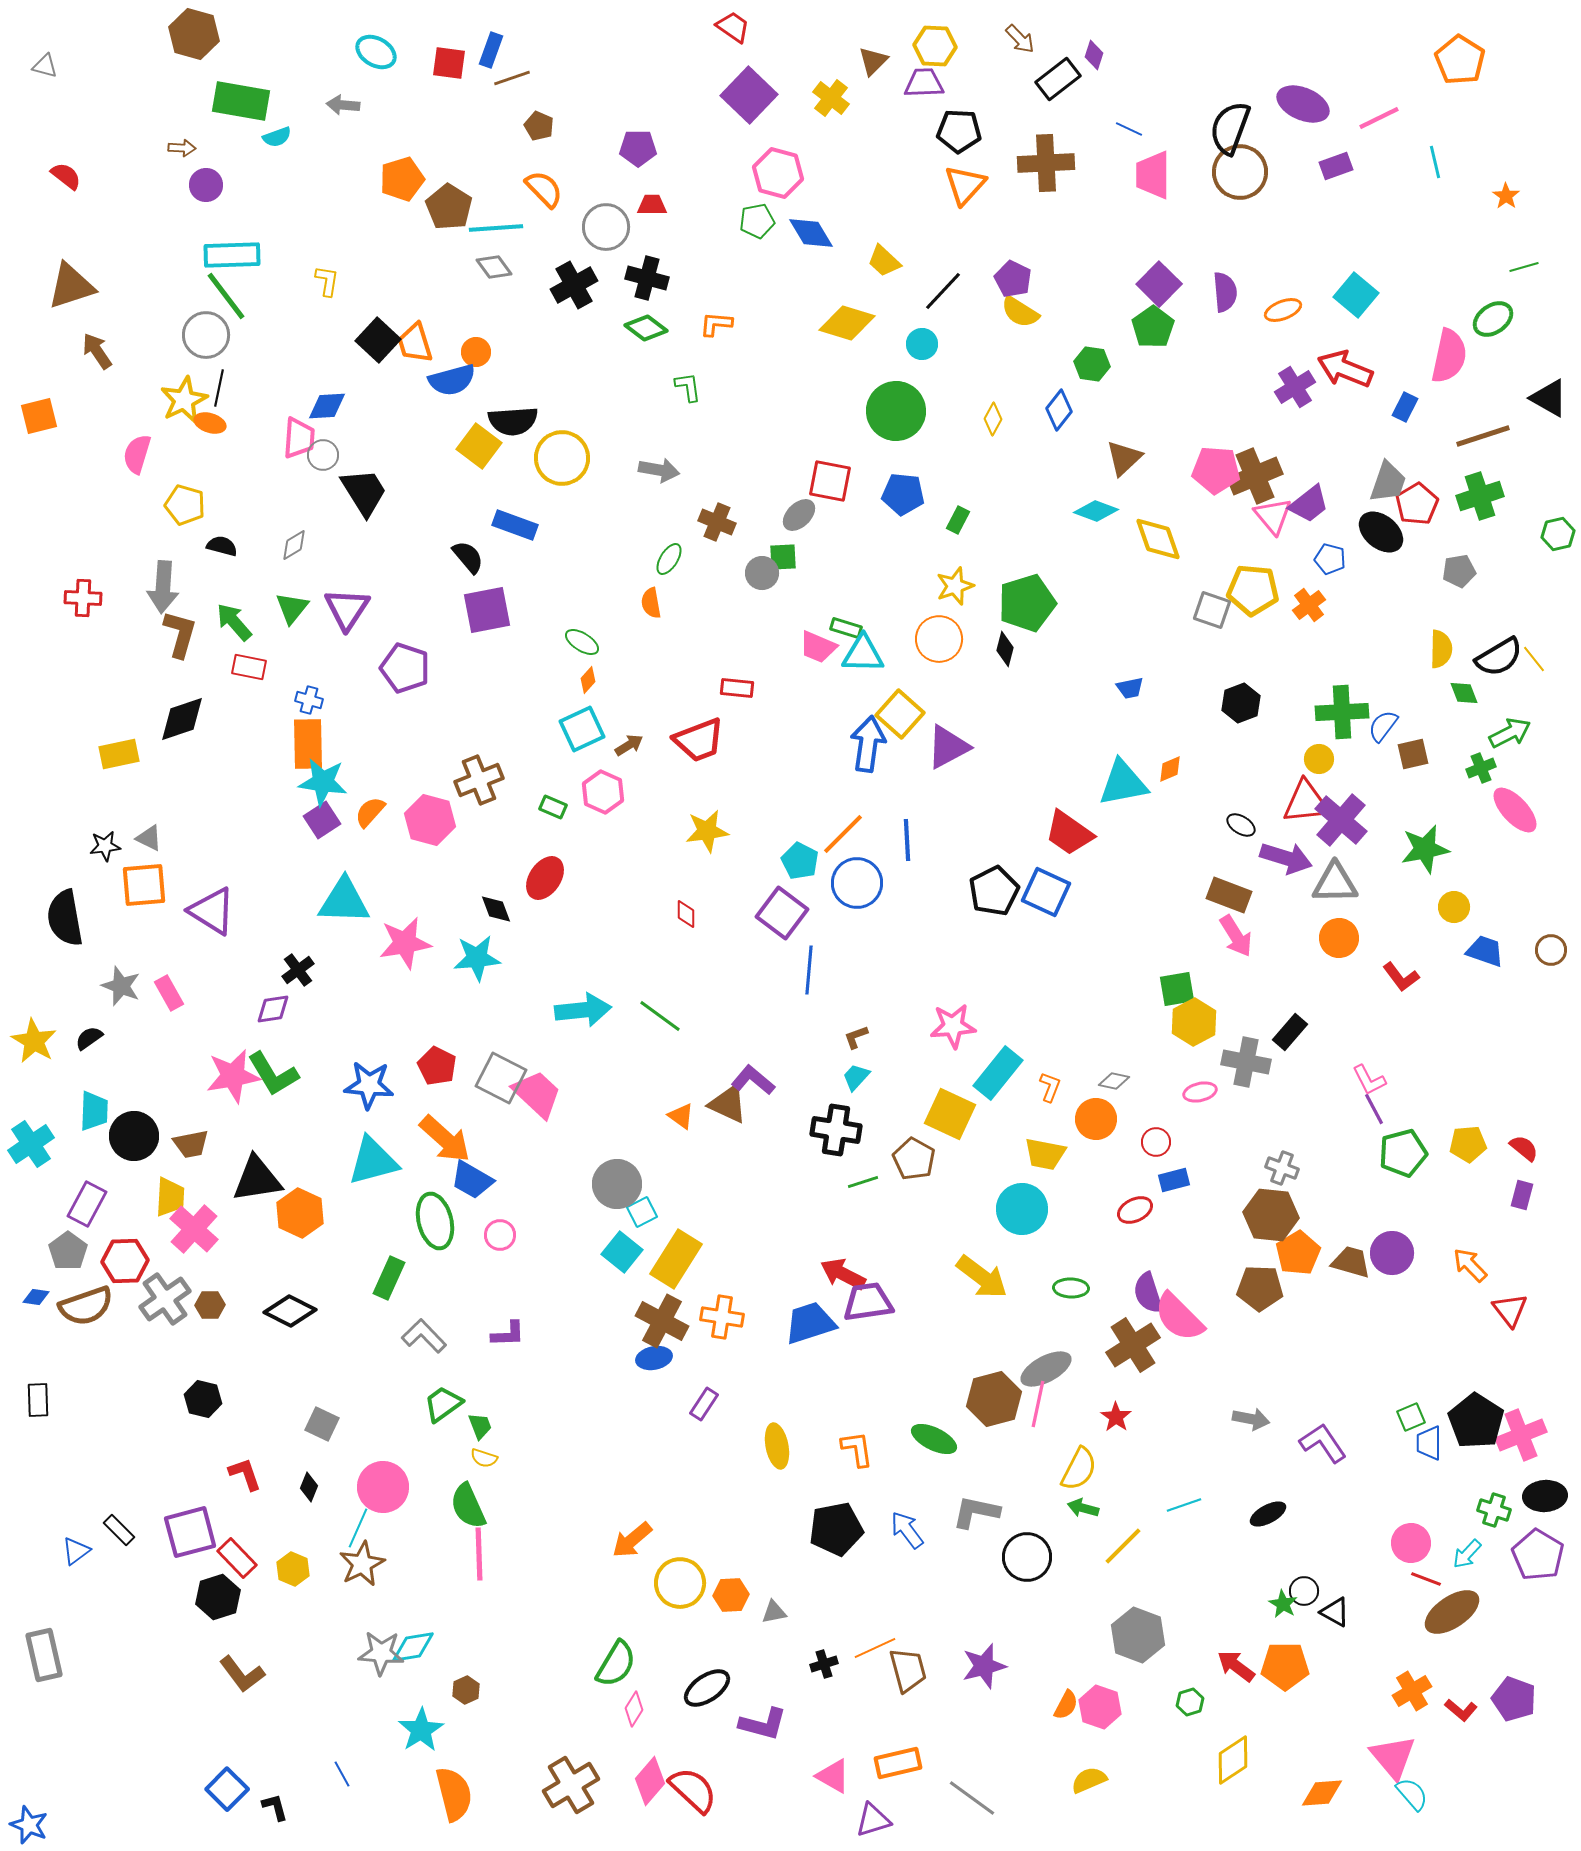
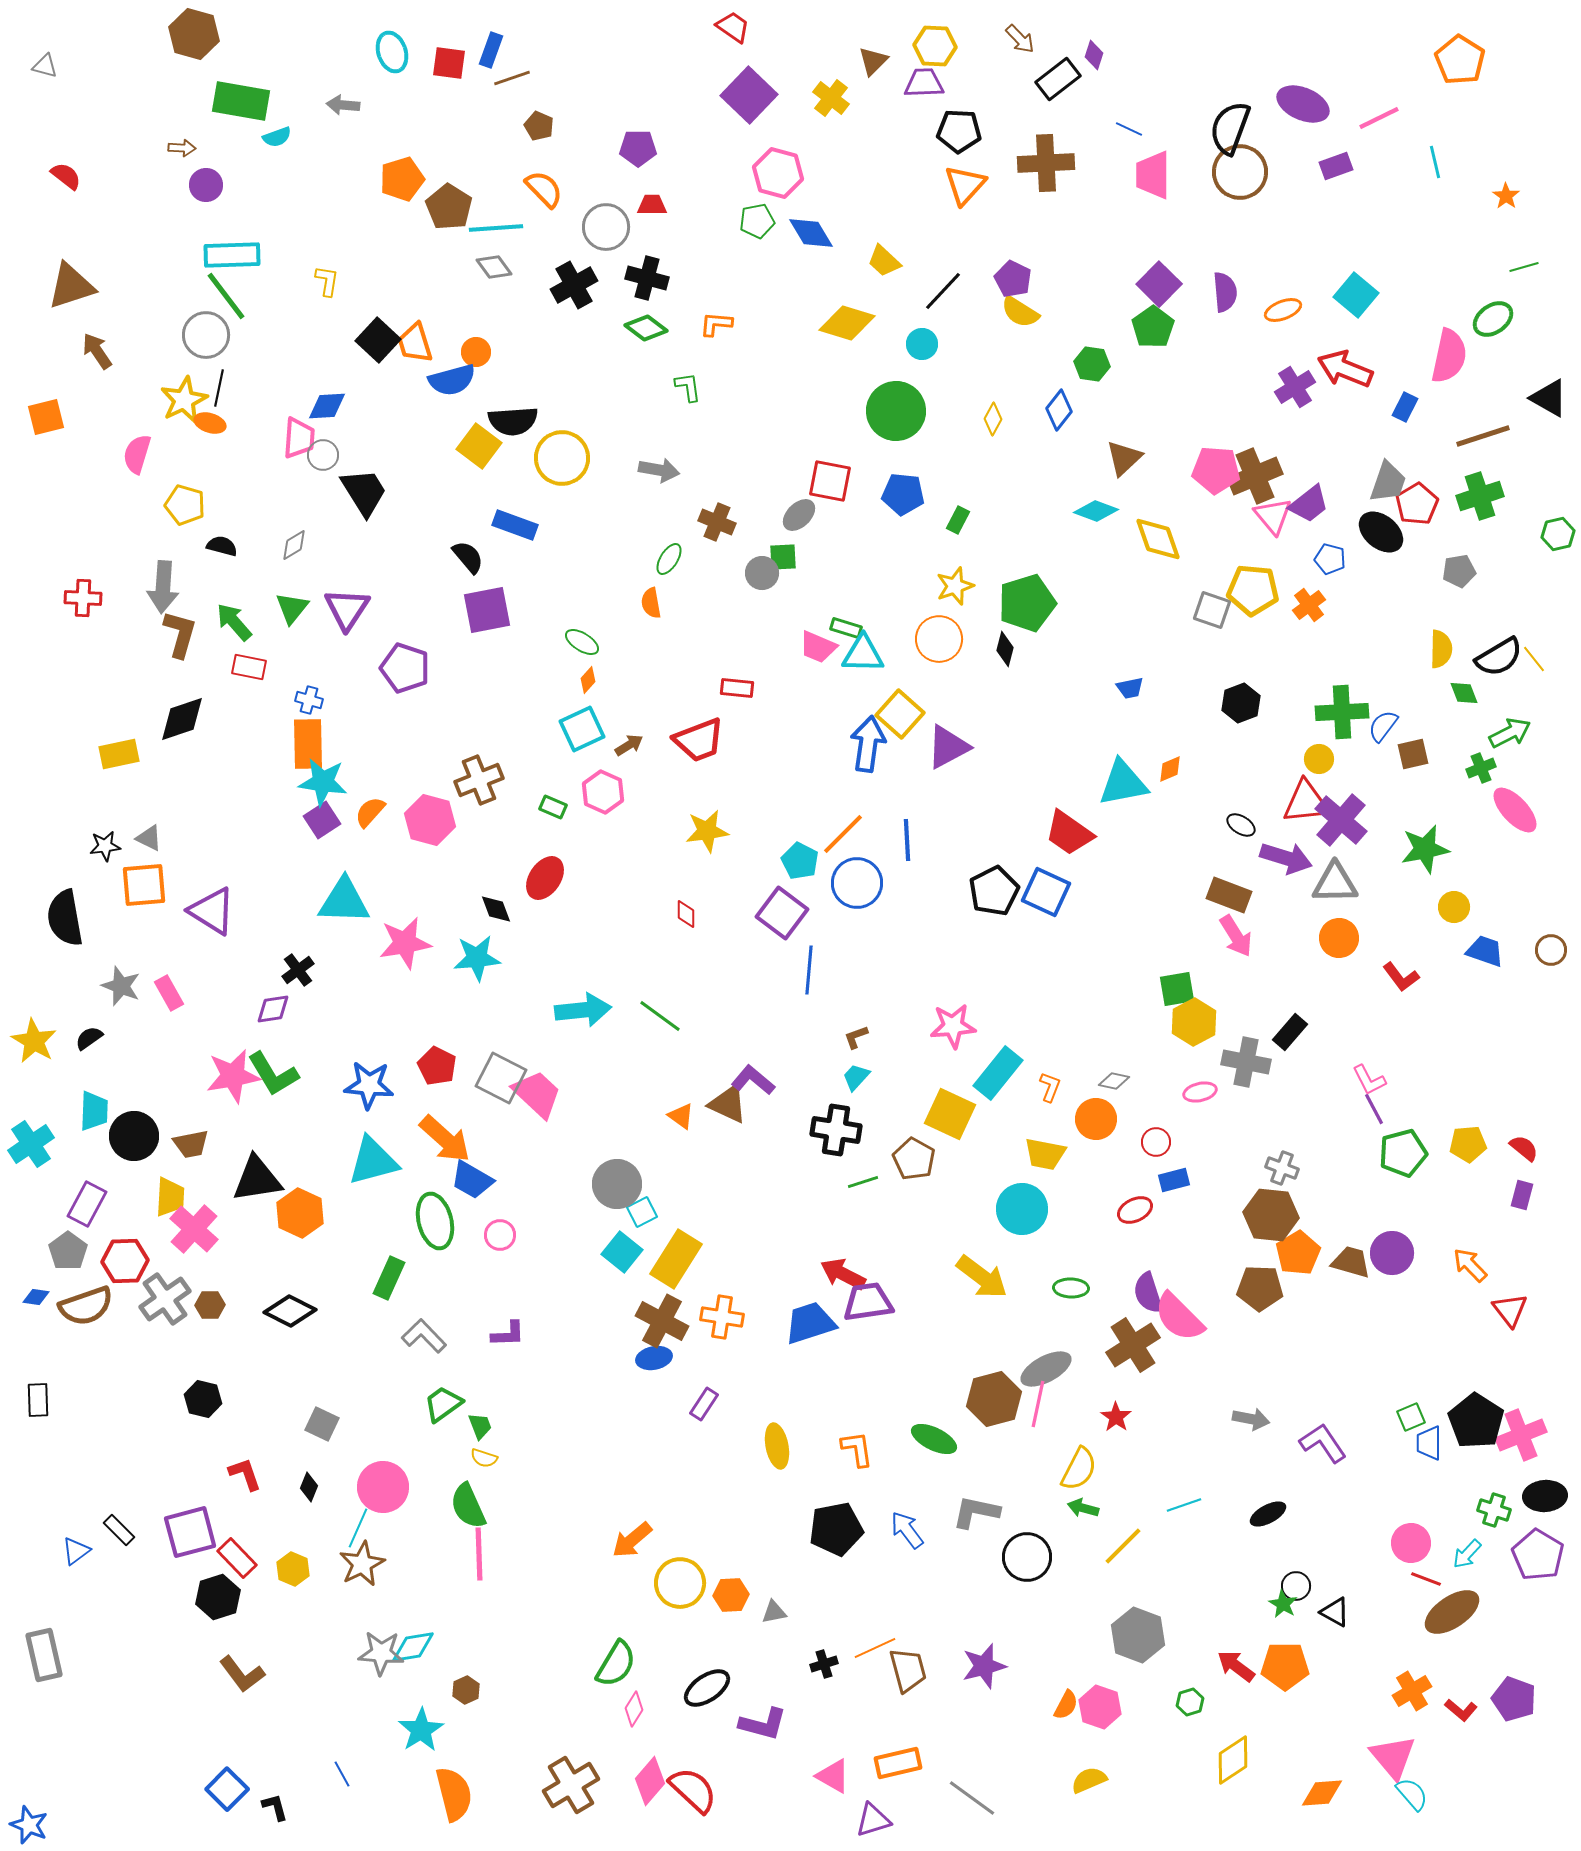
cyan ellipse at (376, 52): moved 16 px right; rotated 42 degrees clockwise
orange square at (39, 416): moved 7 px right, 1 px down
black circle at (1304, 1591): moved 8 px left, 5 px up
